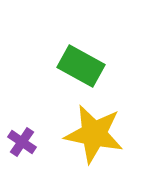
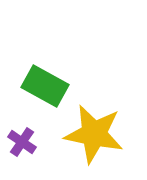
green rectangle: moved 36 px left, 20 px down
